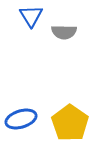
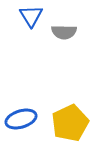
yellow pentagon: rotated 12 degrees clockwise
